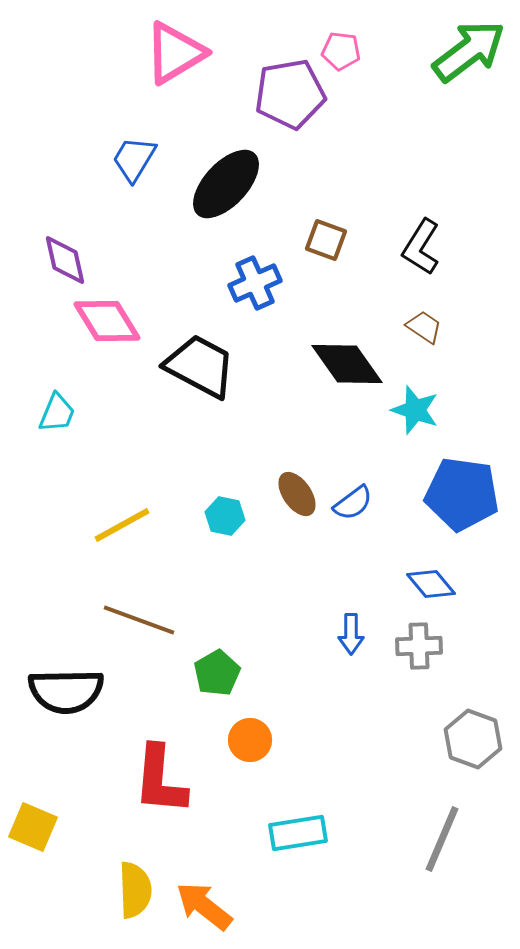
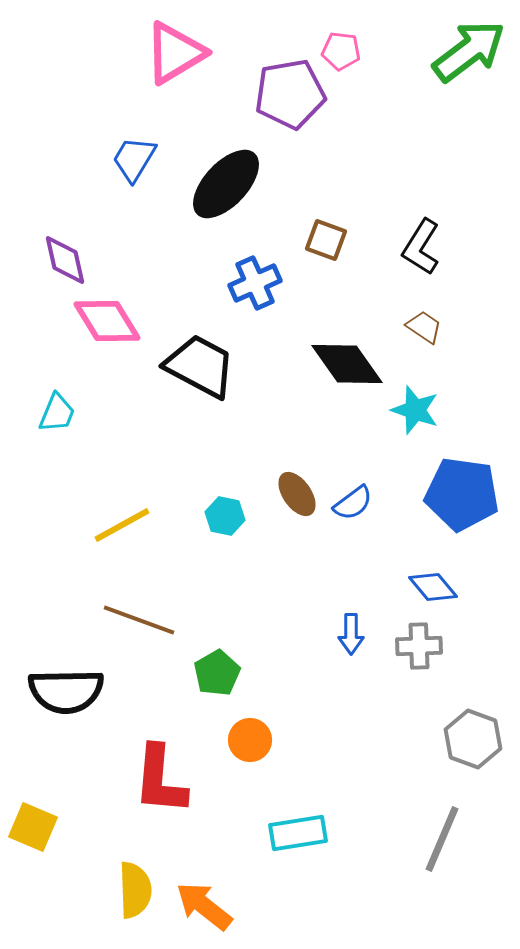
blue diamond: moved 2 px right, 3 px down
